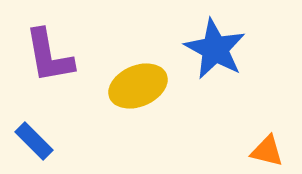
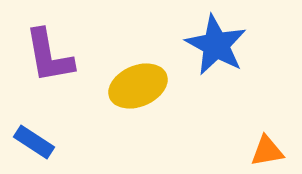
blue star: moved 1 px right, 4 px up
blue rectangle: moved 1 px down; rotated 12 degrees counterclockwise
orange triangle: rotated 24 degrees counterclockwise
